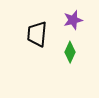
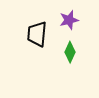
purple star: moved 4 px left
